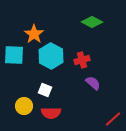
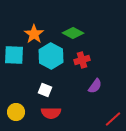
green diamond: moved 19 px left, 11 px down
purple semicircle: moved 2 px right, 3 px down; rotated 84 degrees clockwise
yellow circle: moved 8 px left, 6 px down
